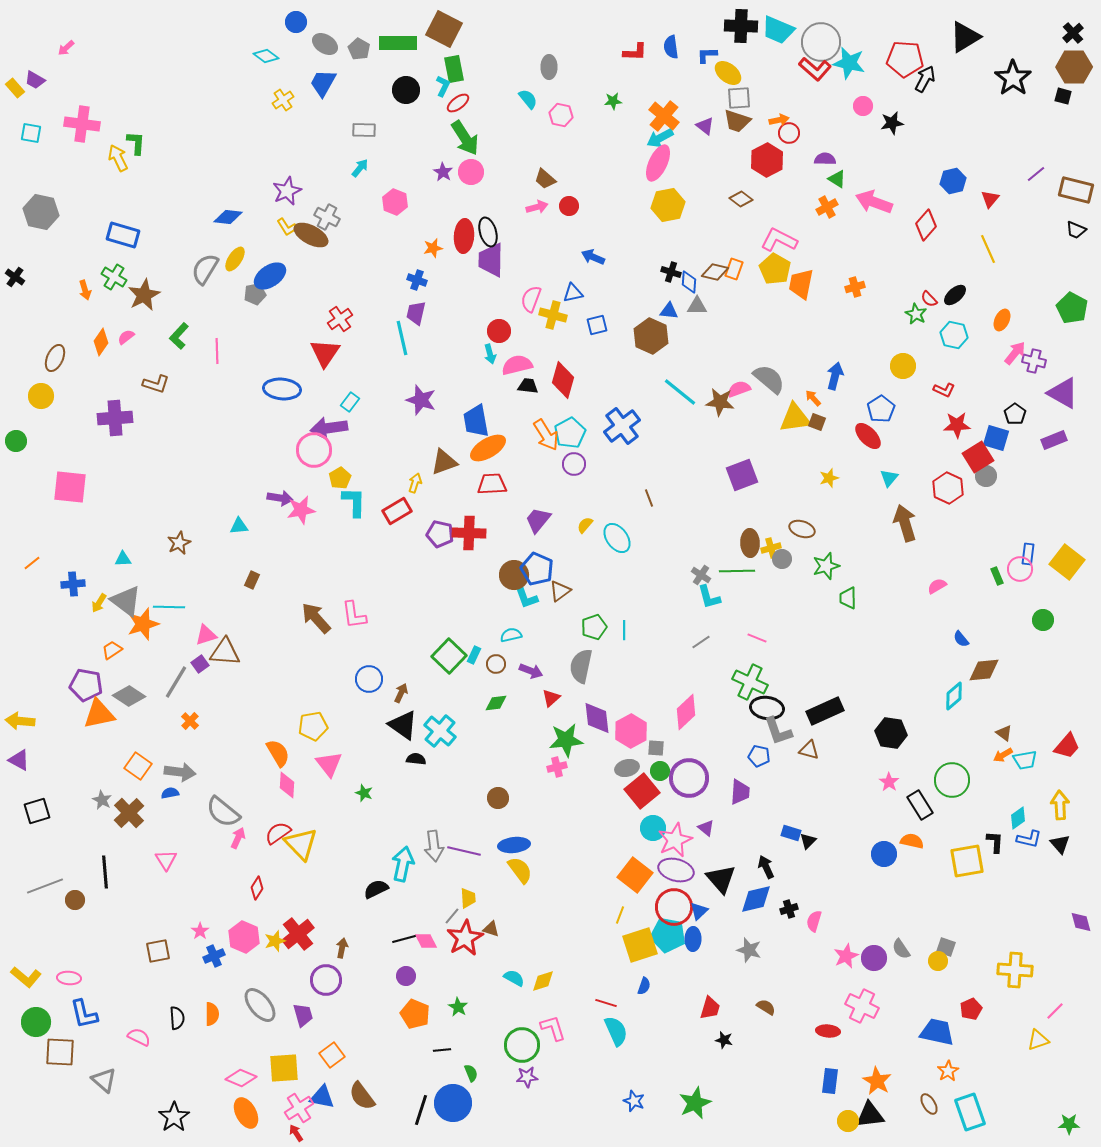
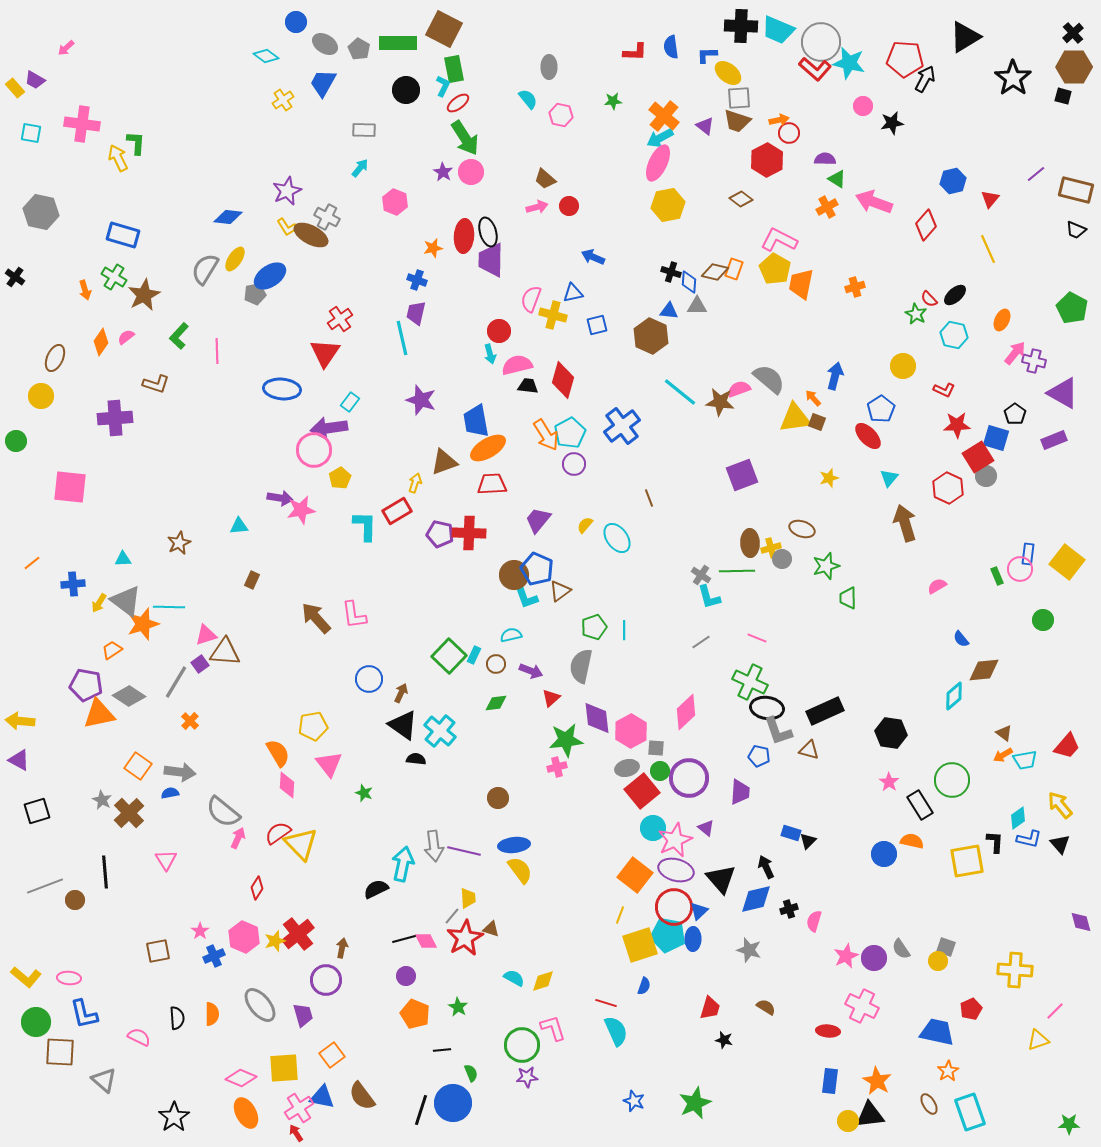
cyan L-shape at (354, 502): moved 11 px right, 24 px down
yellow arrow at (1060, 805): rotated 36 degrees counterclockwise
